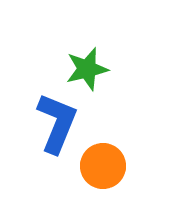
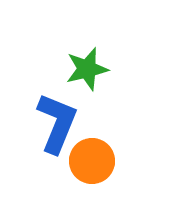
orange circle: moved 11 px left, 5 px up
